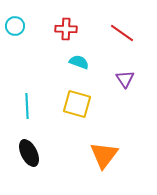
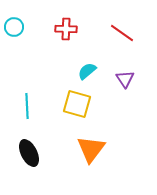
cyan circle: moved 1 px left, 1 px down
cyan semicircle: moved 8 px right, 9 px down; rotated 60 degrees counterclockwise
orange triangle: moved 13 px left, 6 px up
